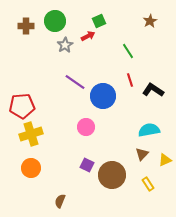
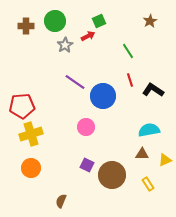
brown triangle: rotated 48 degrees clockwise
brown semicircle: moved 1 px right
